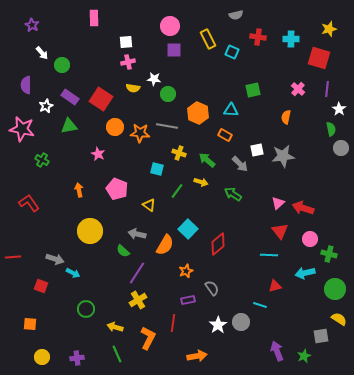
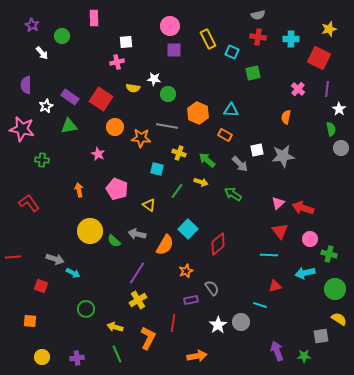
gray semicircle at (236, 15): moved 22 px right
red square at (319, 58): rotated 10 degrees clockwise
pink cross at (128, 62): moved 11 px left
green circle at (62, 65): moved 29 px up
green square at (253, 90): moved 17 px up
orange star at (140, 133): moved 1 px right, 5 px down
green cross at (42, 160): rotated 24 degrees counterclockwise
green semicircle at (123, 251): moved 9 px left, 10 px up
purple rectangle at (188, 300): moved 3 px right
orange square at (30, 324): moved 3 px up
green star at (304, 356): rotated 24 degrees clockwise
